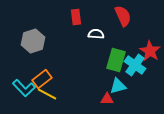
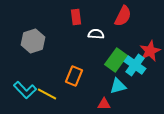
red semicircle: rotated 50 degrees clockwise
red star: rotated 15 degrees clockwise
green rectangle: rotated 20 degrees clockwise
orange rectangle: moved 32 px right, 3 px up; rotated 30 degrees counterclockwise
cyan L-shape: moved 1 px right, 2 px down
red triangle: moved 3 px left, 5 px down
